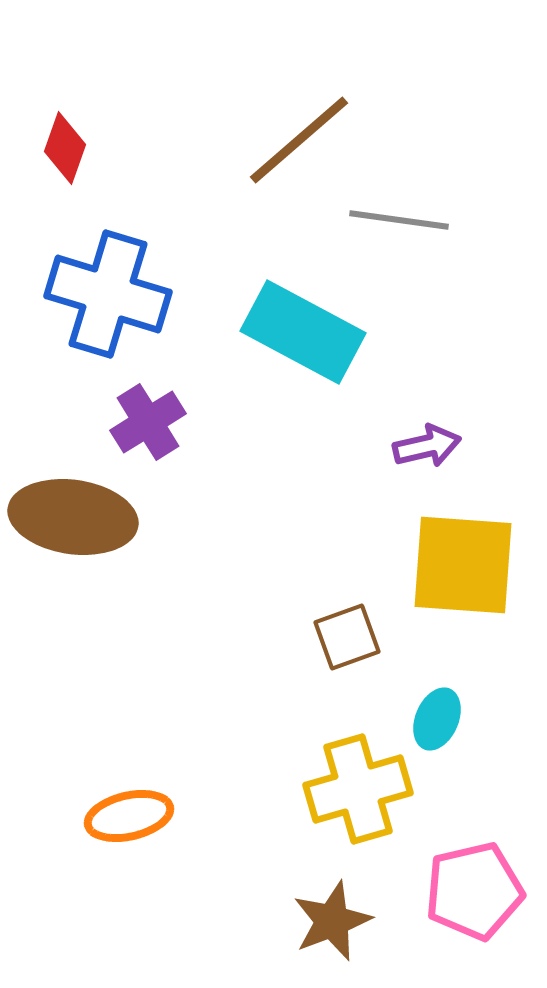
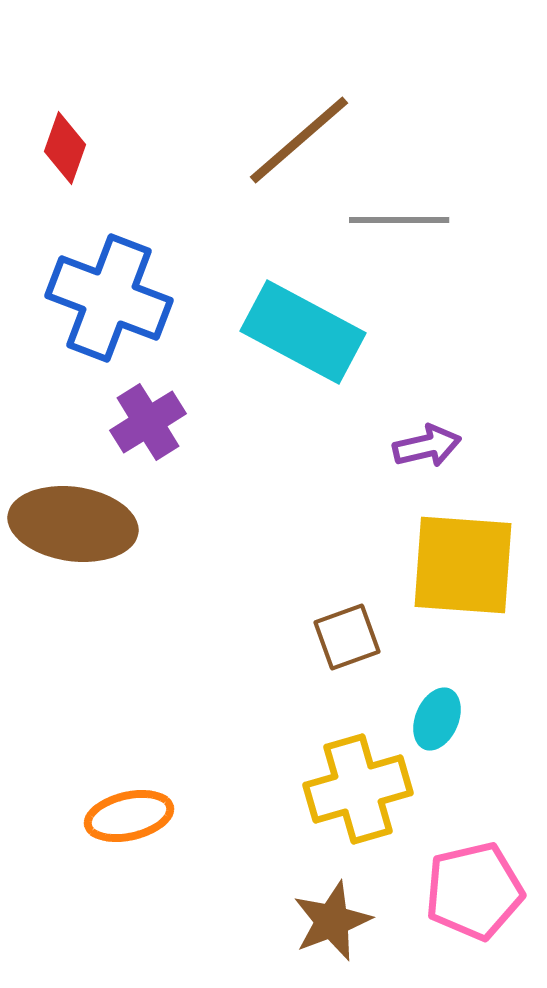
gray line: rotated 8 degrees counterclockwise
blue cross: moved 1 px right, 4 px down; rotated 4 degrees clockwise
brown ellipse: moved 7 px down
